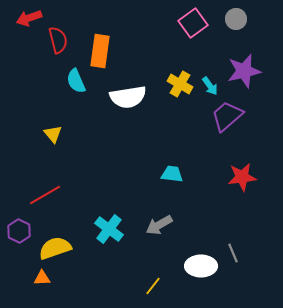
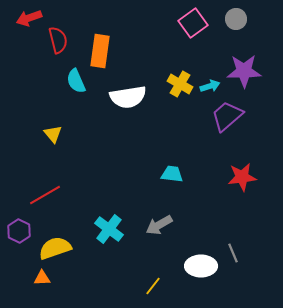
purple star: rotated 12 degrees clockwise
cyan arrow: rotated 72 degrees counterclockwise
